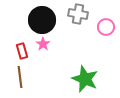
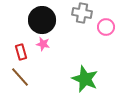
gray cross: moved 4 px right, 1 px up
pink star: rotated 24 degrees counterclockwise
red rectangle: moved 1 px left, 1 px down
brown line: rotated 35 degrees counterclockwise
